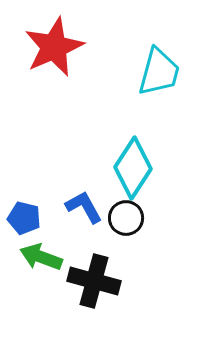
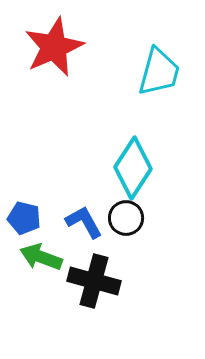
blue L-shape: moved 15 px down
